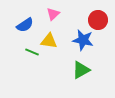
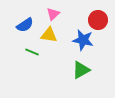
yellow triangle: moved 6 px up
